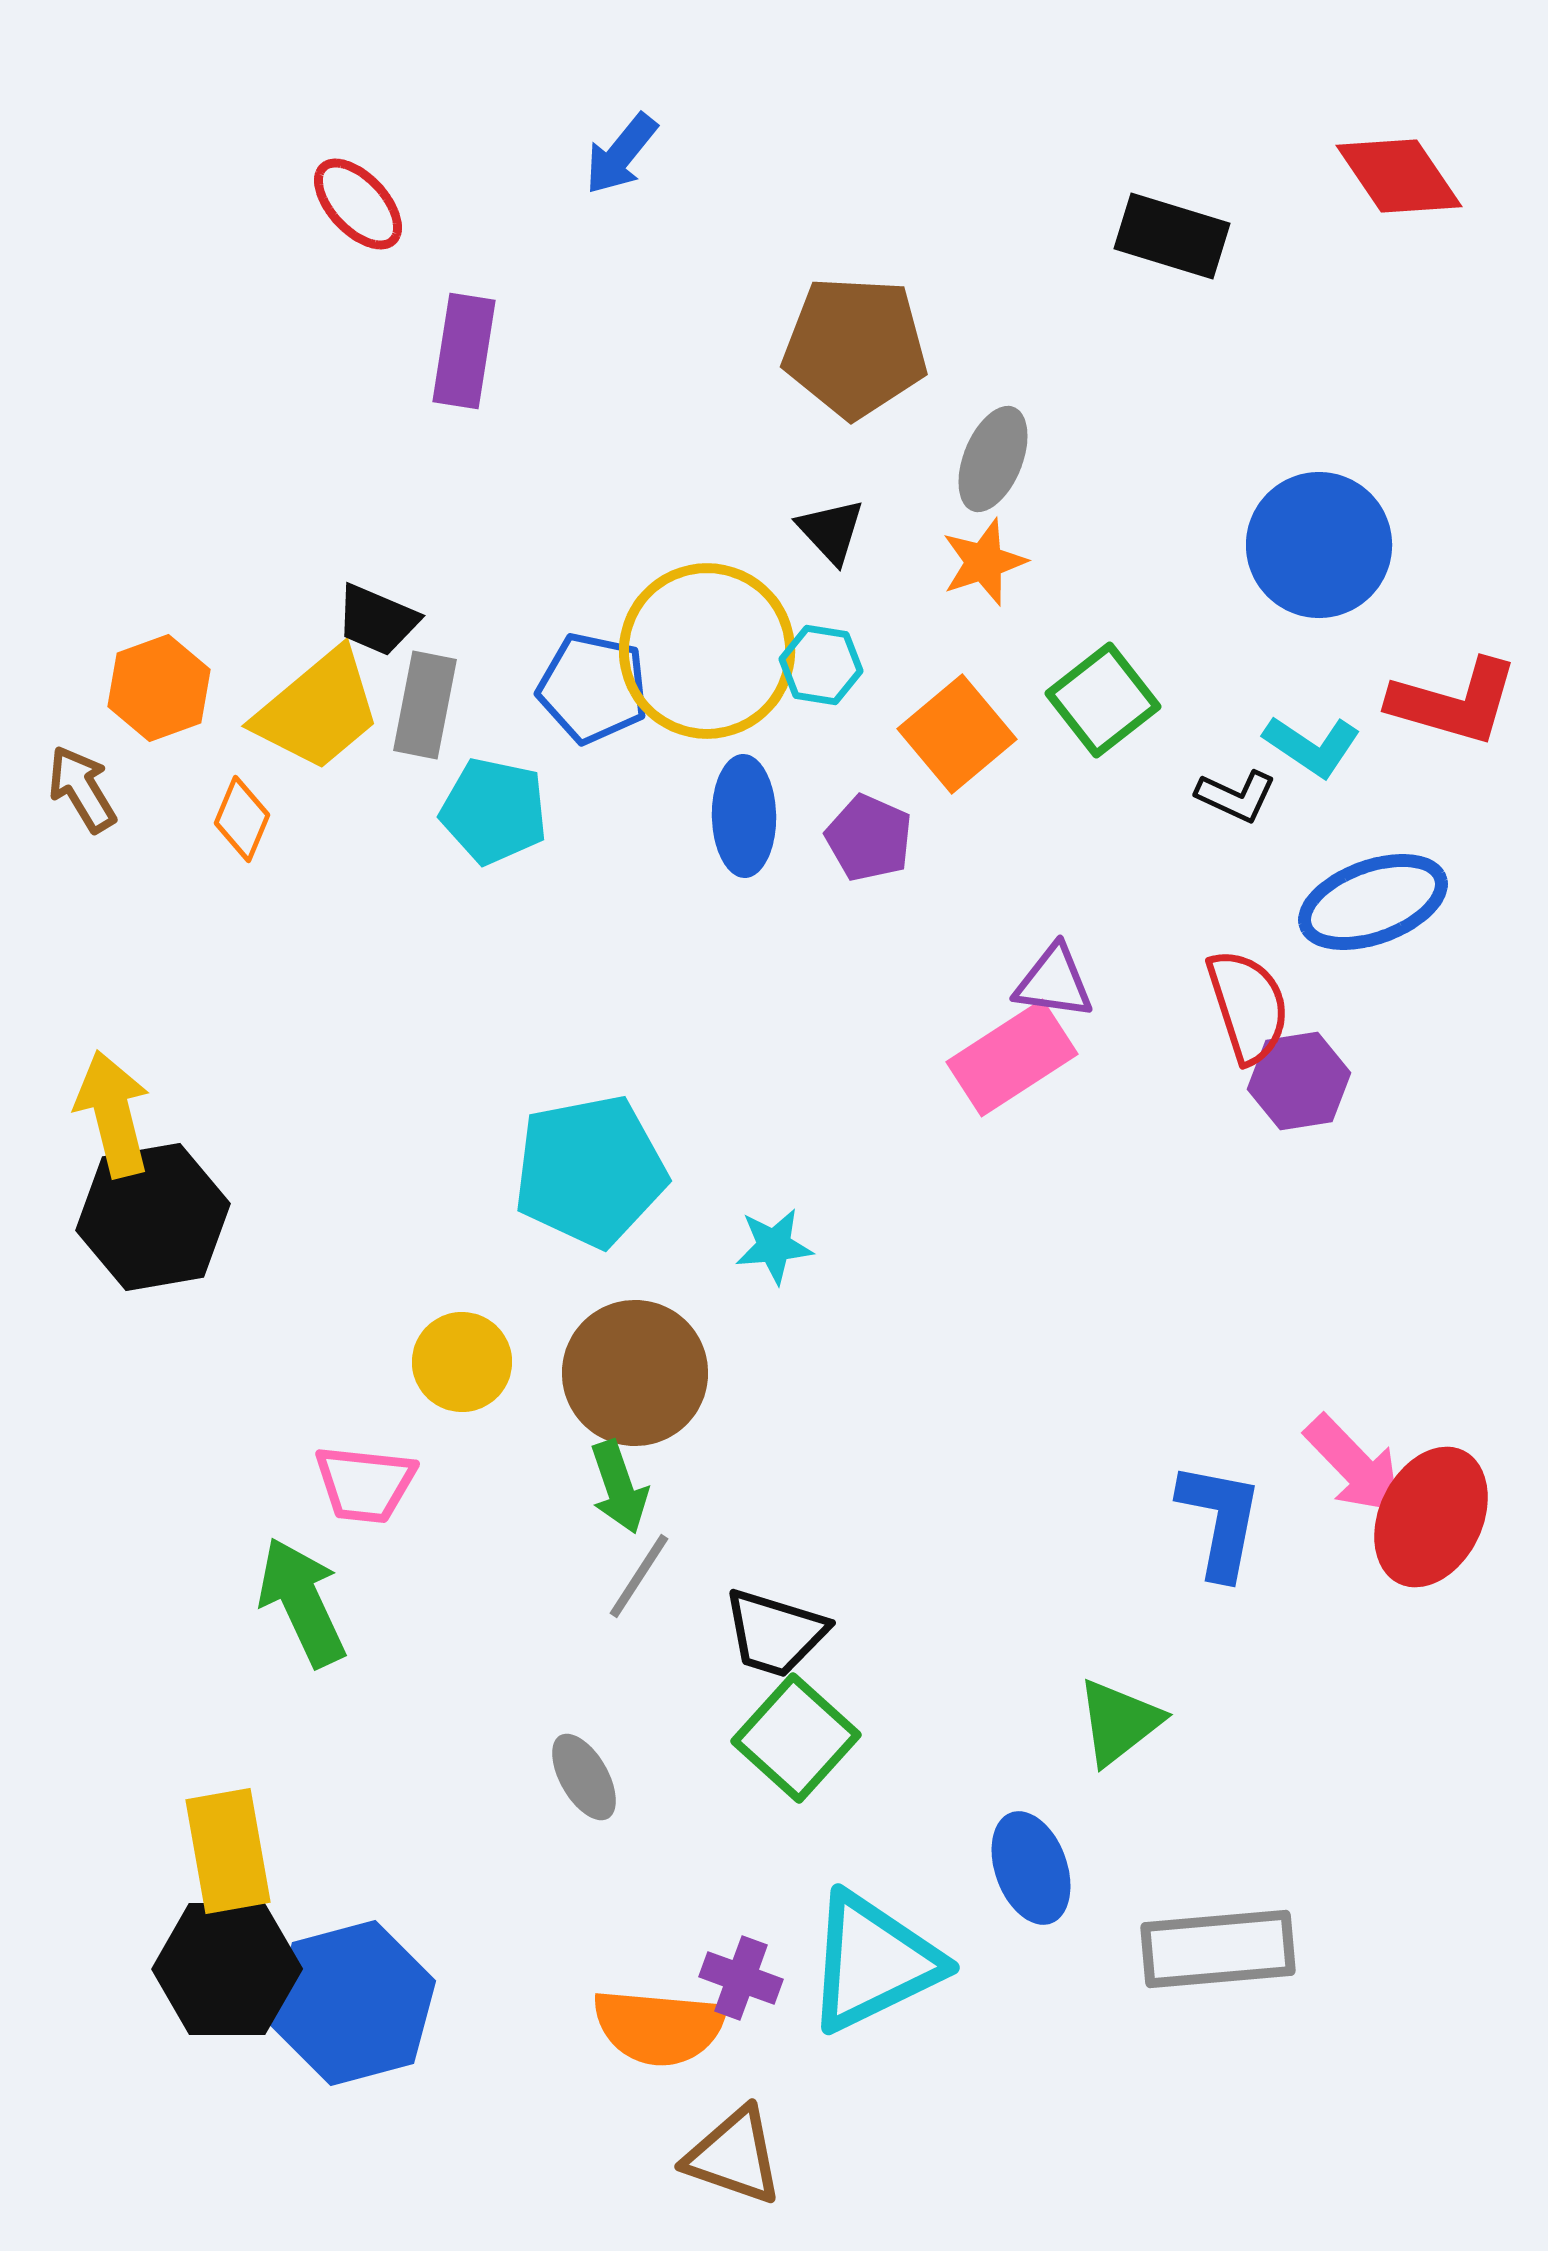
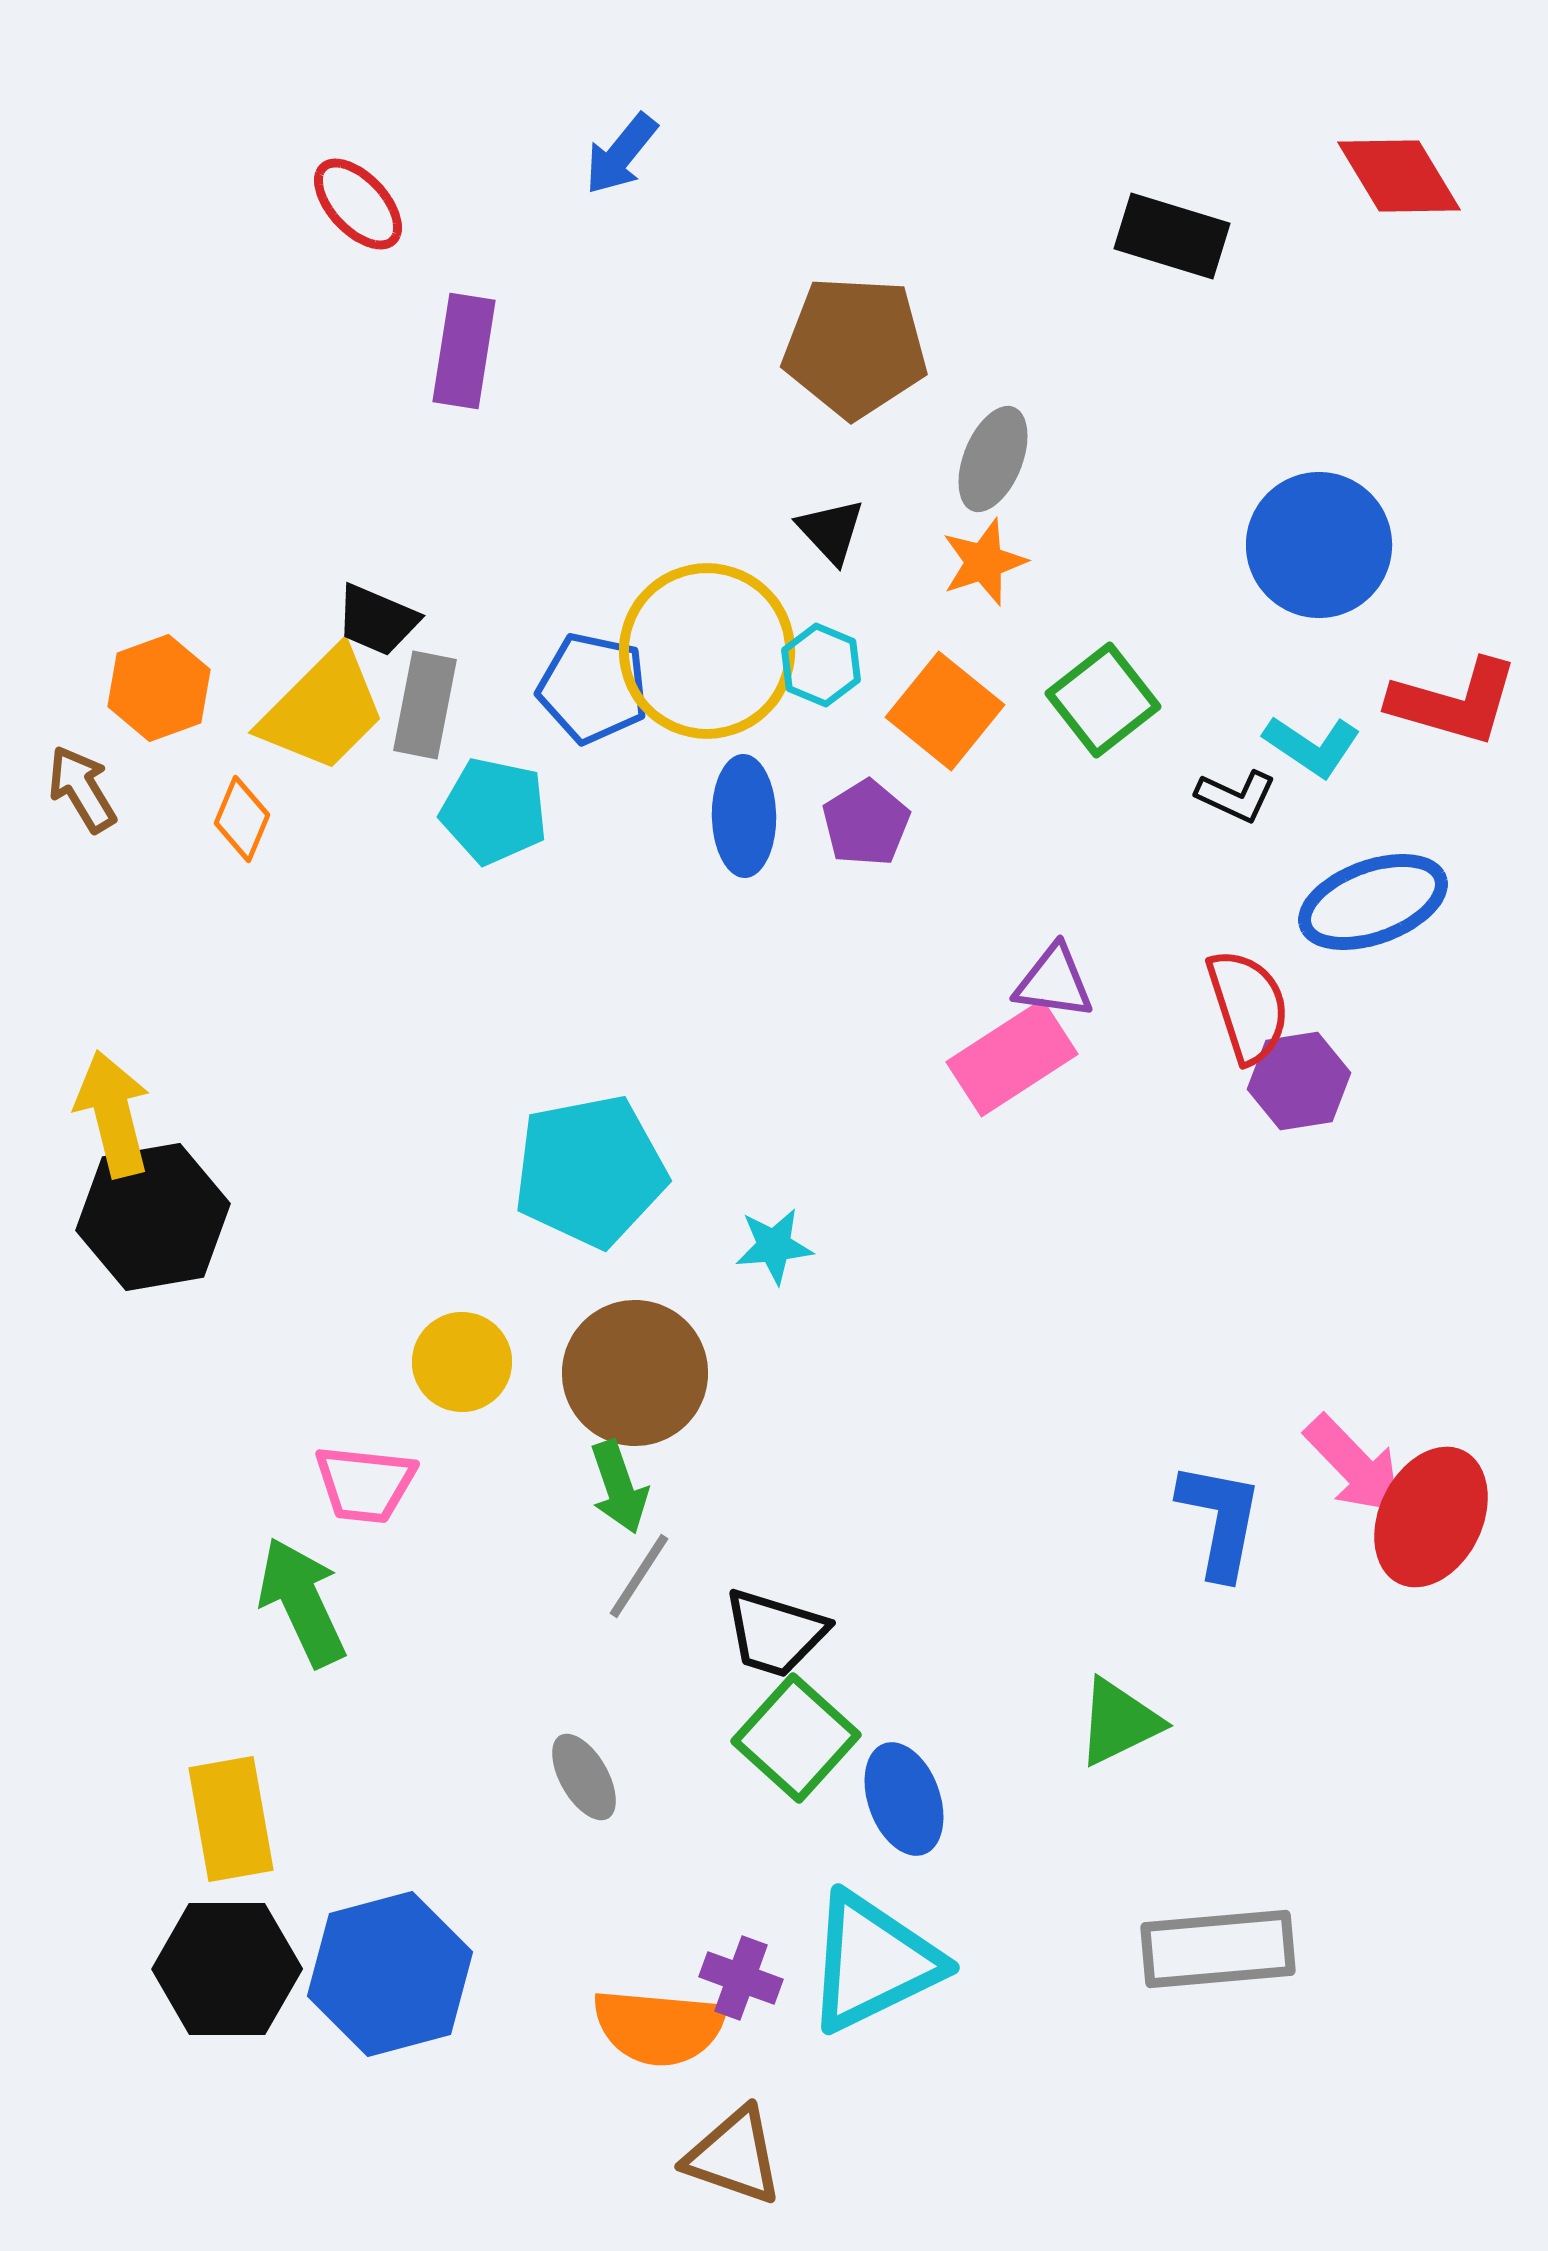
red diamond at (1399, 176): rotated 3 degrees clockwise
cyan hexagon at (821, 665): rotated 14 degrees clockwise
yellow trapezoid at (318, 710): moved 5 px right; rotated 5 degrees counterclockwise
orange square at (957, 734): moved 12 px left, 23 px up; rotated 11 degrees counterclockwise
purple pentagon at (869, 838): moved 3 px left, 15 px up; rotated 16 degrees clockwise
green triangle at (1119, 1722): rotated 12 degrees clockwise
yellow rectangle at (228, 1851): moved 3 px right, 32 px up
blue ellipse at (1031, 1868): moved 127 px left, 69 px up
blue hexagon at (353, 2003): moved 37 px right, 29 px up
